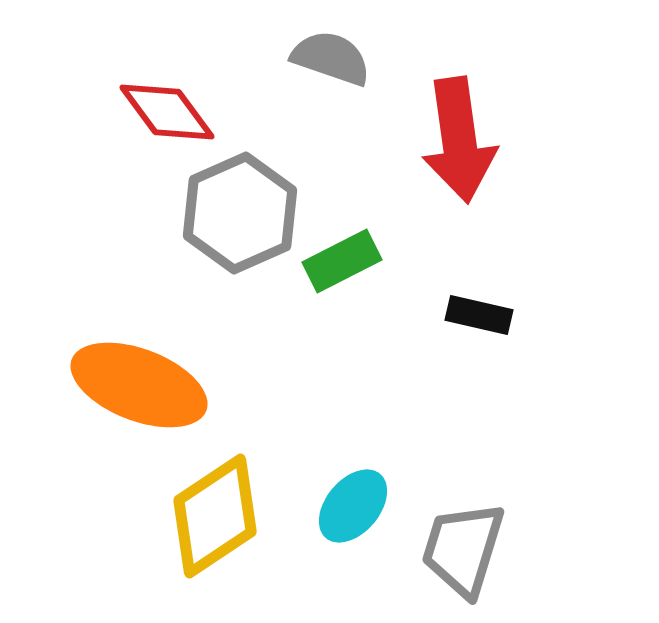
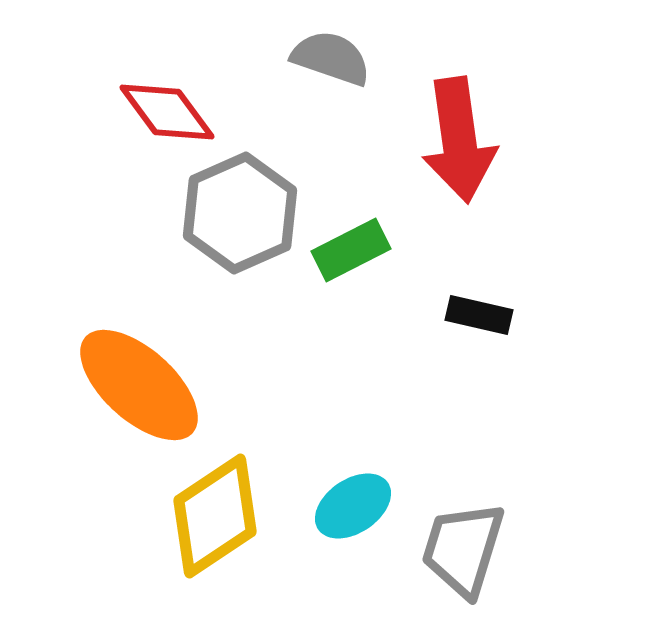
green rectangle: moved 9 px right, 11 px up
orange ellipse: rotated 21 degrees clockwise
cyan ellipse: rotated 16 degrees clockwise
